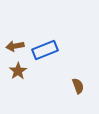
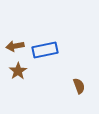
blue rectangle: rotated 10 degrees clockwise
brown semicircle: moved 1 px right
